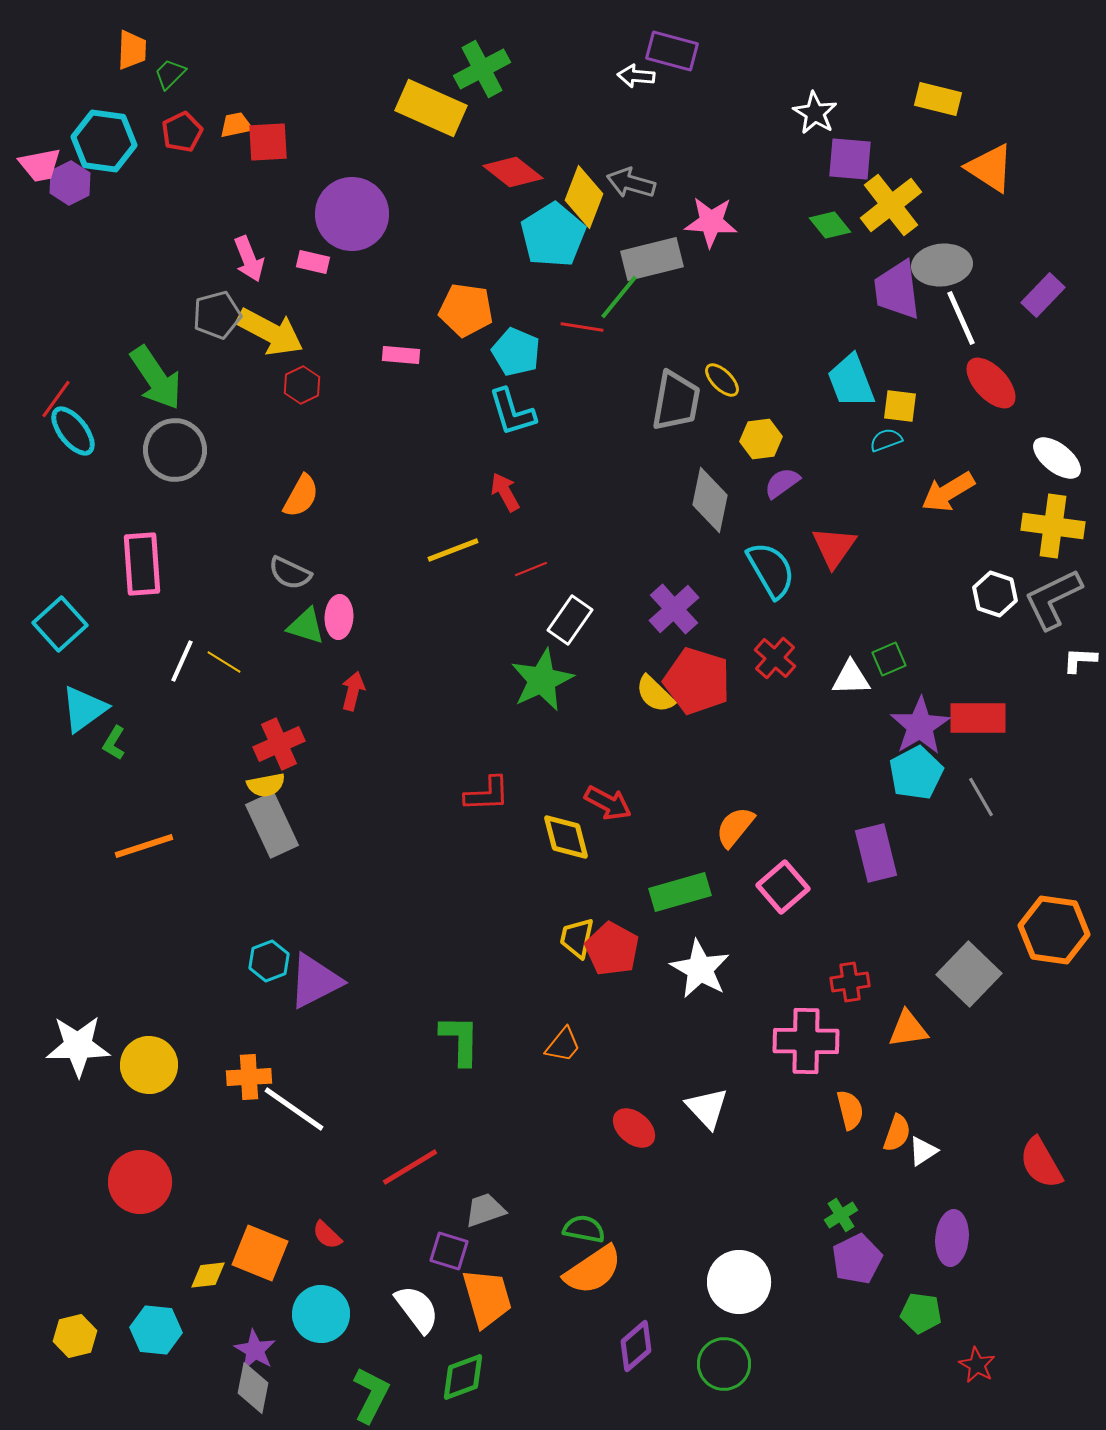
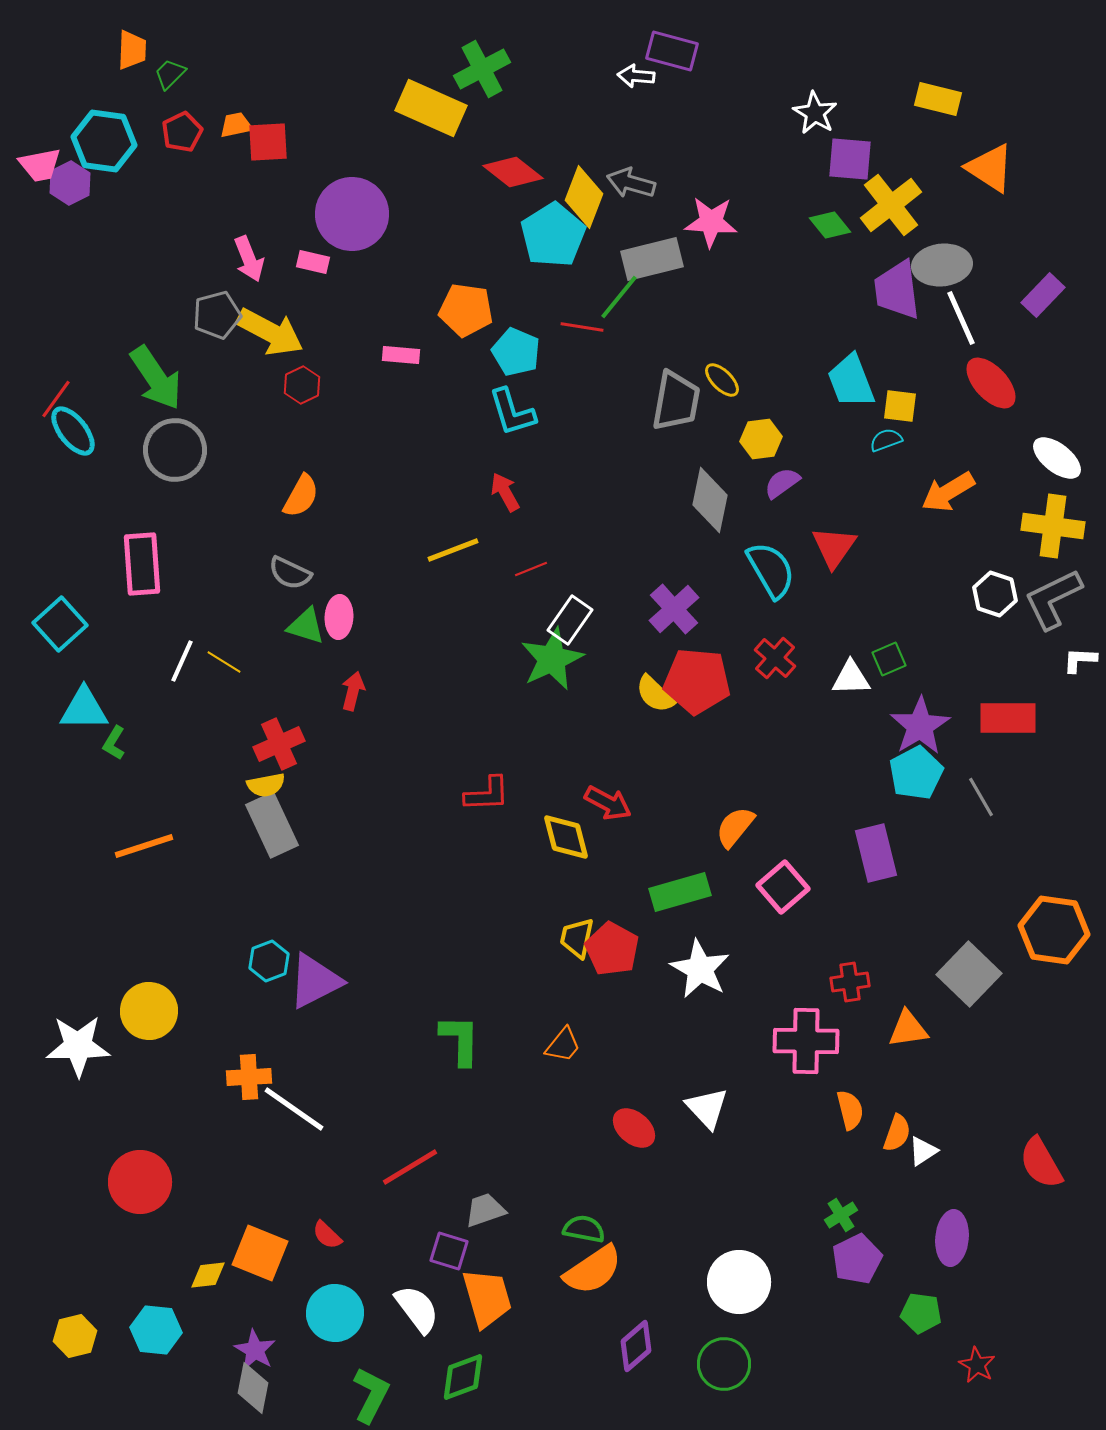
green star at (542, 680): moved 10 px right, 21 px up
red pentagon at (697, 681): rotated 12 degrees counterclockwise
cyan triangle at (84, 709): rotated 36 degrees clockwise
red rectangle at (978, 718): moved 30 px right
yellow circle at (149, 1065): moved 54 px up
cyan circle at (321, 1314): moved 14 px right, 1 px up
